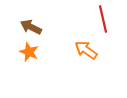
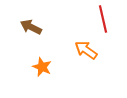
orange star: moved 13 px right, 15 px down
